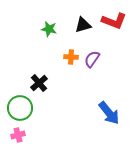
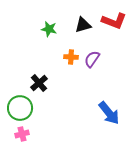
pink cross: moved 4 px right, 1 px up
